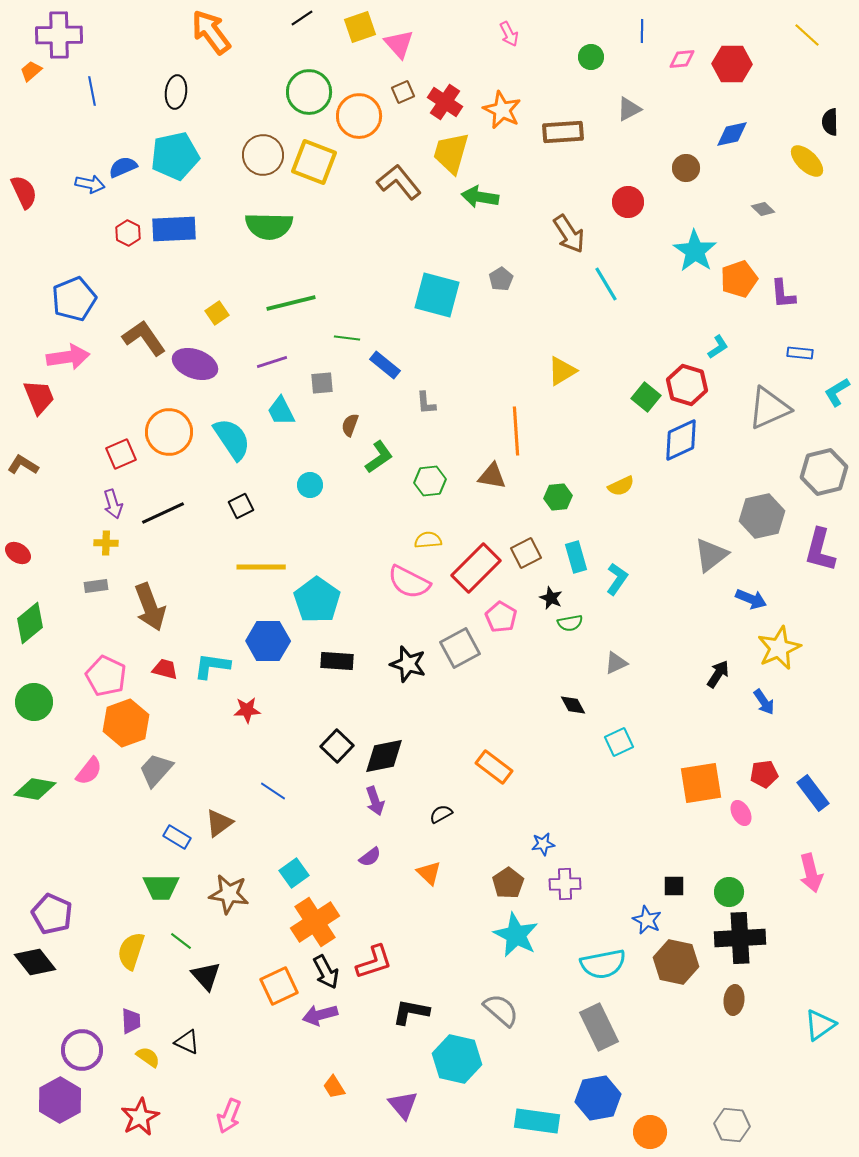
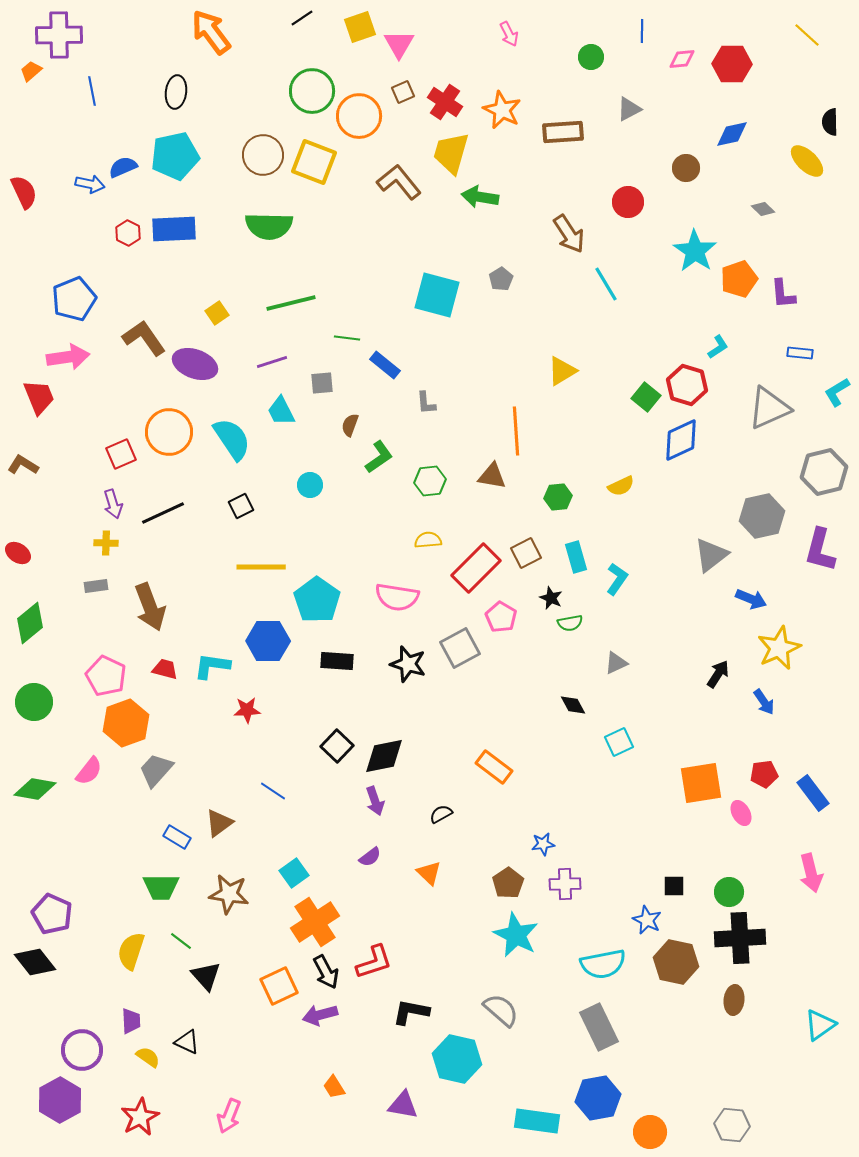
pink triangle at (399, 44): rotated 12 degrees clockwise
green circle at (309, 92): moved 3 px right, 1 px up
pink semicircle at (409, 582): moved 12 px left, 15 px down; rotated 18 degrees counterclockwise
purple triangle at (403, 1105): rotated 40 degrees counterclockwise
